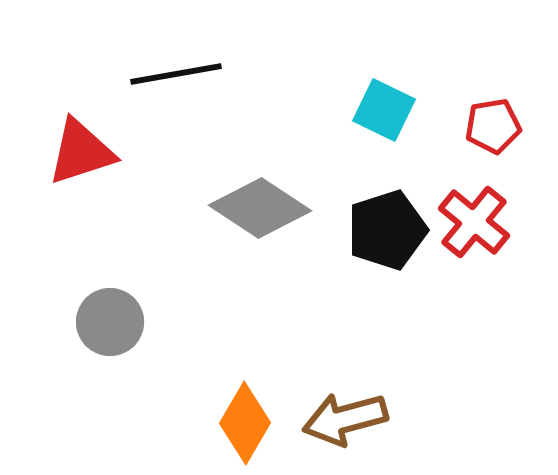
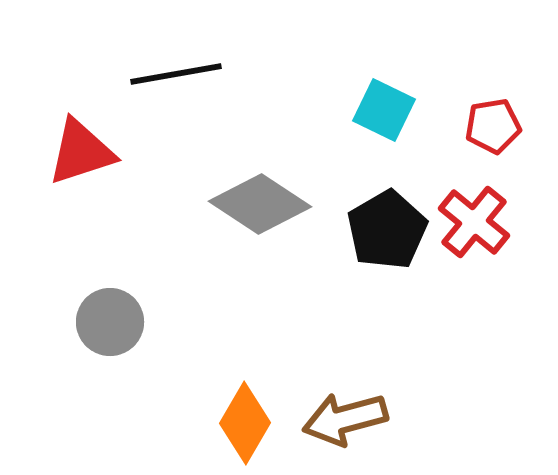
gray diamond: moved 4 px up
black pentagon: rotated 12 degrees counterclockwise
